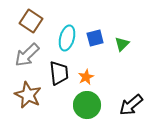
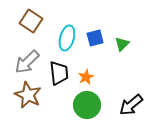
gray arrow: moved 7 px down
